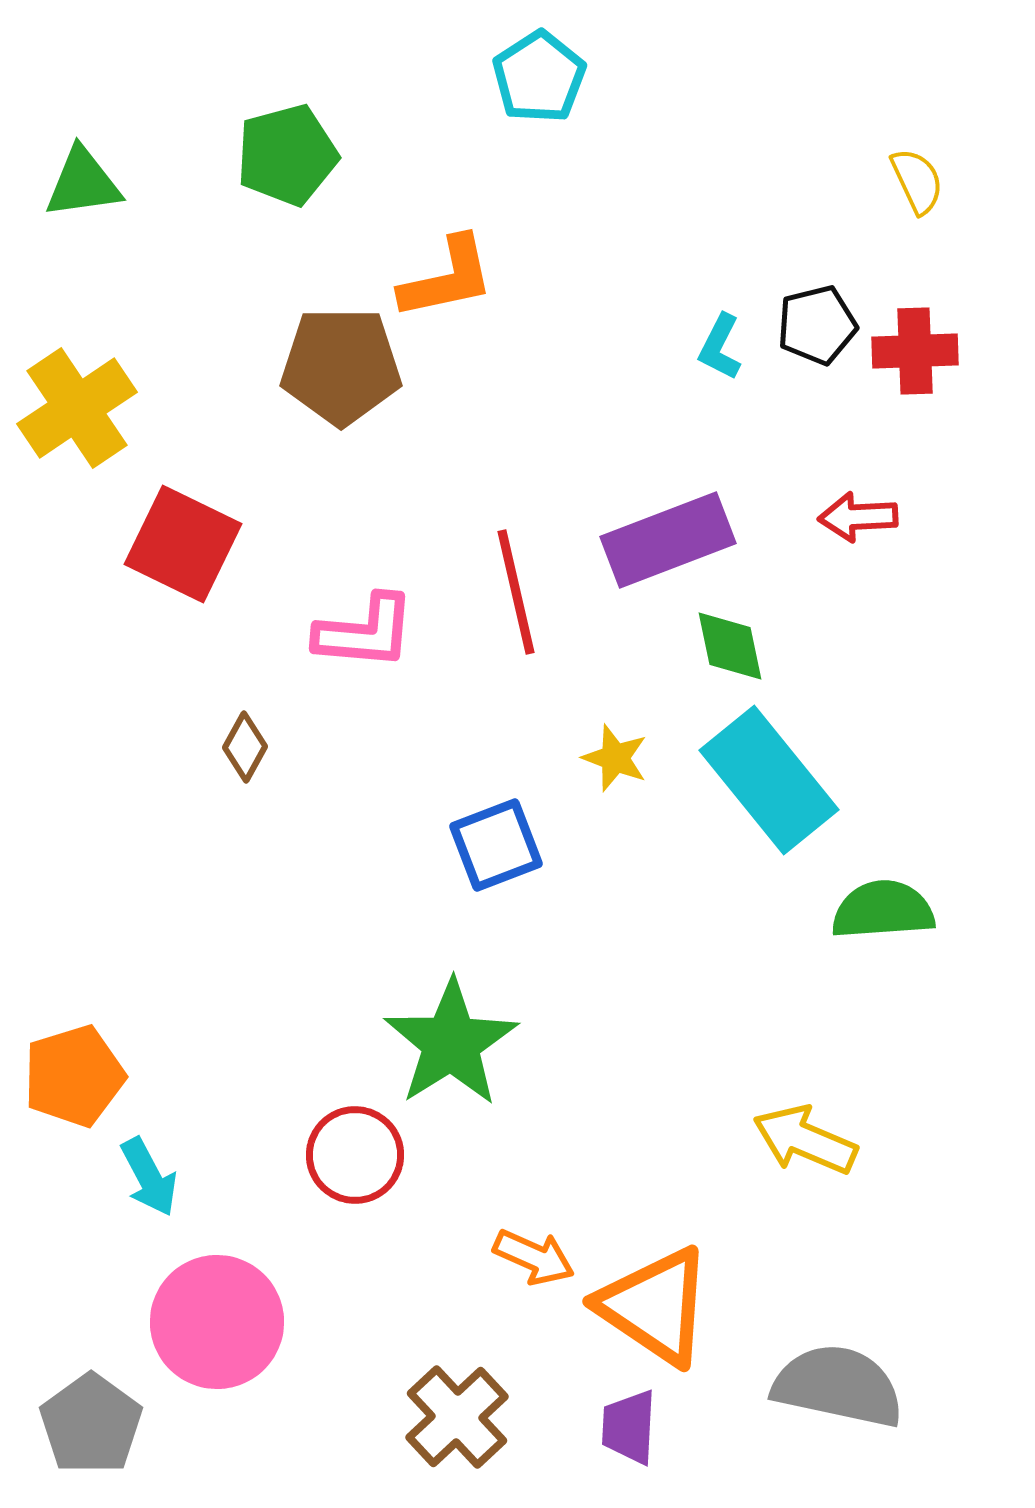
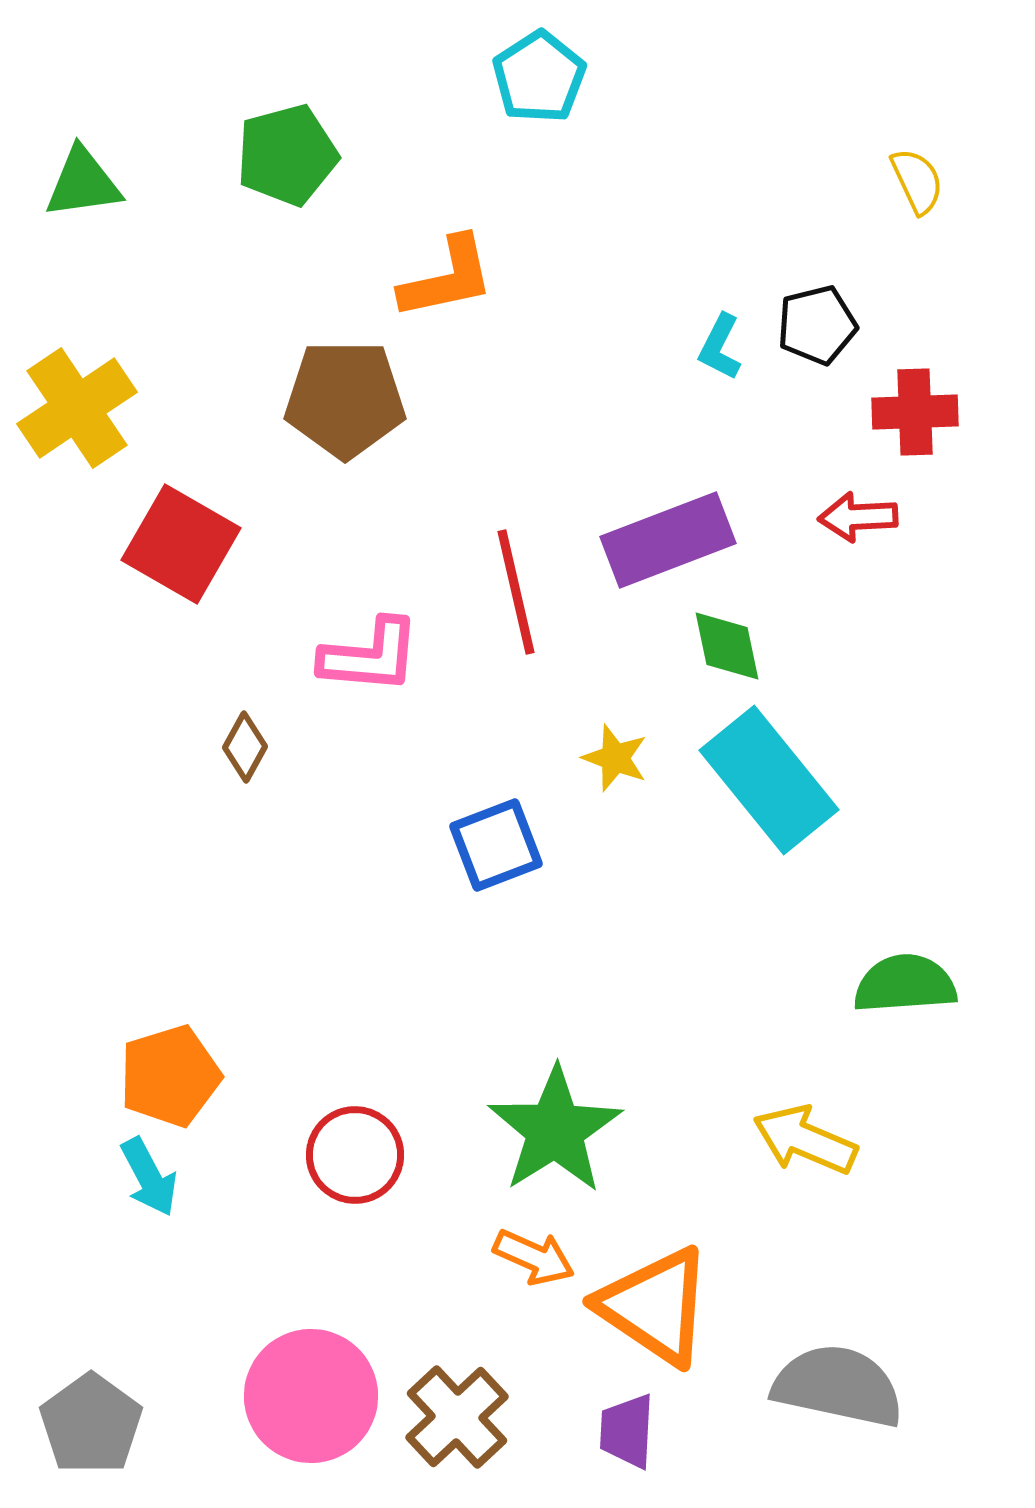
red cross: moved 61 px down
brown pentagon: moved 4 px right, 33 px down
red square: moved 2 px left; rotated 4 degrees clockwise
pink L-shape: moved 5 px right, 24 px down
green diamond: moved 3 px left
green semicircle: moved 22 px right, 74 px down
green star: moved 104 px right, 87 px down
orange pentagon: moved 96 px right
pink circle: moved 94 px right, 74 px down
purple trapezoid: moved 2 px left, 4 px down
